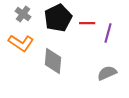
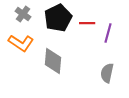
gray semicircle: rotated 54 degrees counterclockwise
